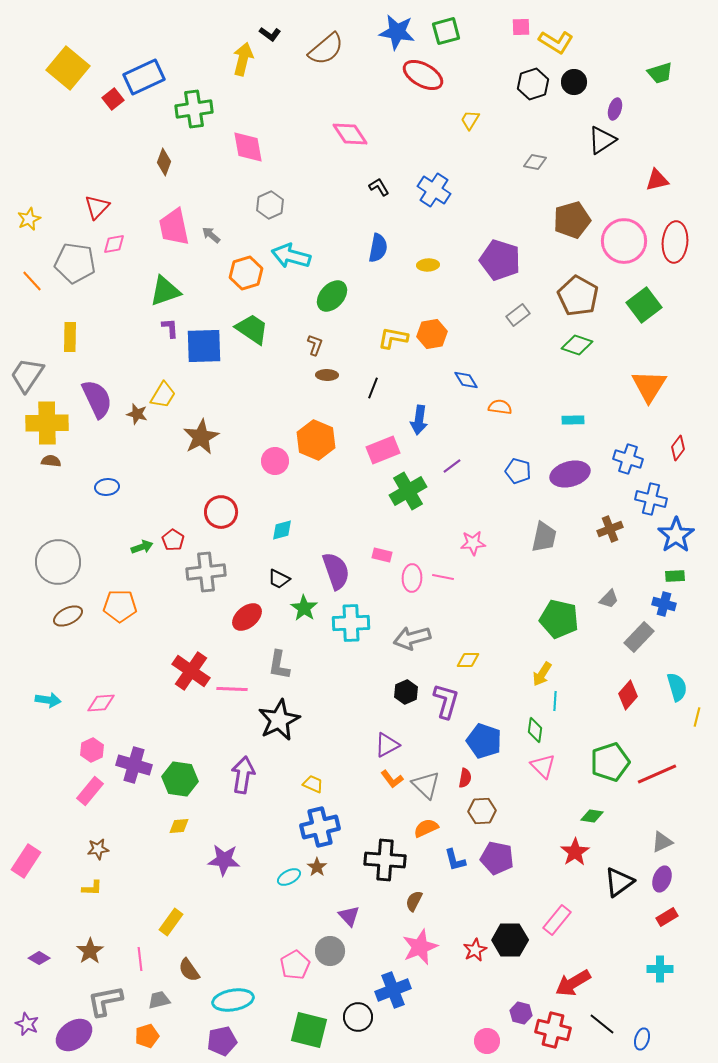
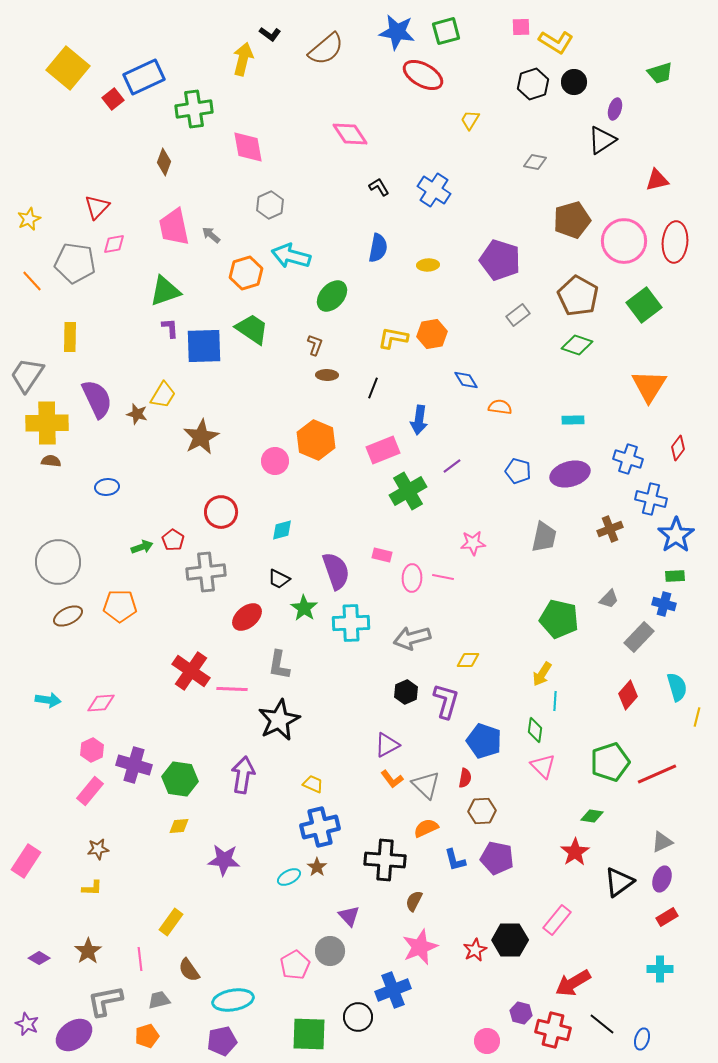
brown star at (90, 951): moved 2 px left
green square at (309, 1030): moved 4 px down; rotated 12 degrees counterclockwise
